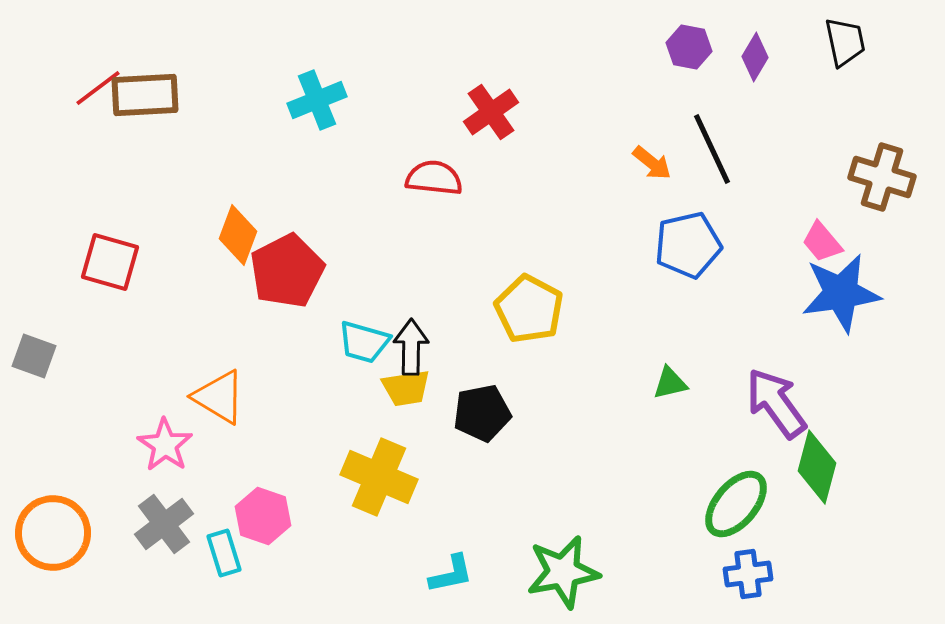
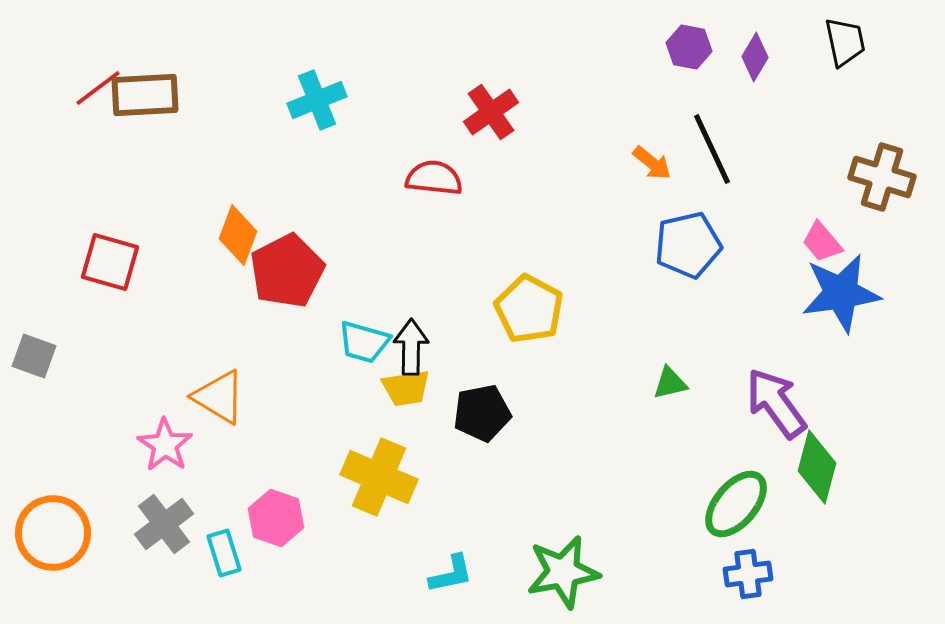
pink hexagon: moved 13 px right, 2 px down
